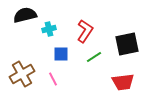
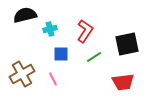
cyan cross: moved 1 px right
